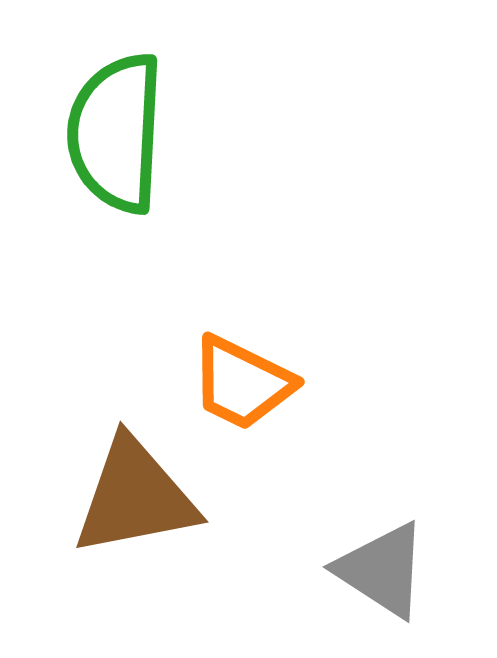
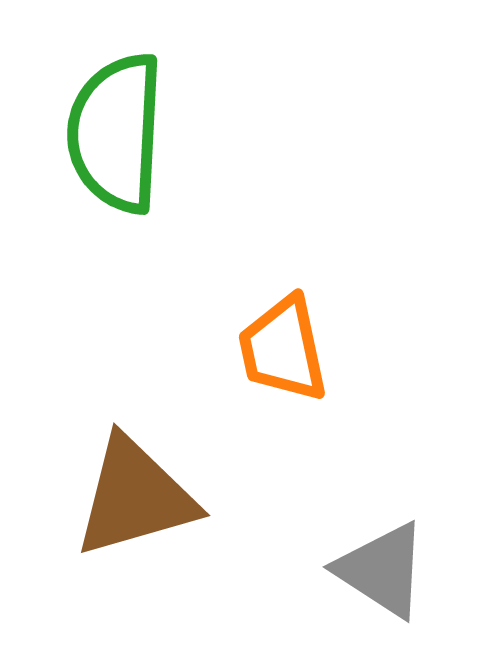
orange trapezoid: moved 41 px right, 34 px up; rotated 52 degrees clockwise
brown triangle: rotated 5 degrees counterclockwise
